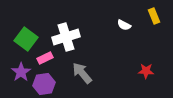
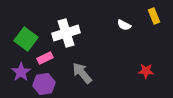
white cross: moved 4 px up
